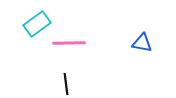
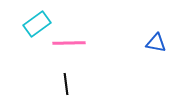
blue triangle: moved 14 px right
